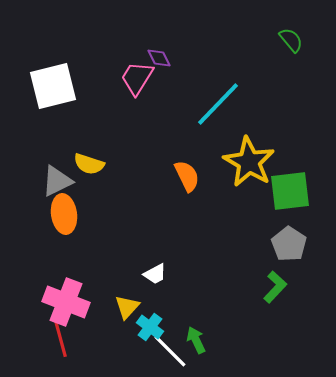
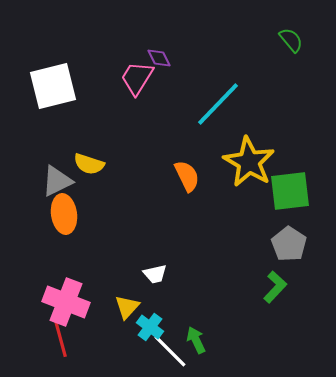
white trapezoid: rotated 15 degrees clockwise
